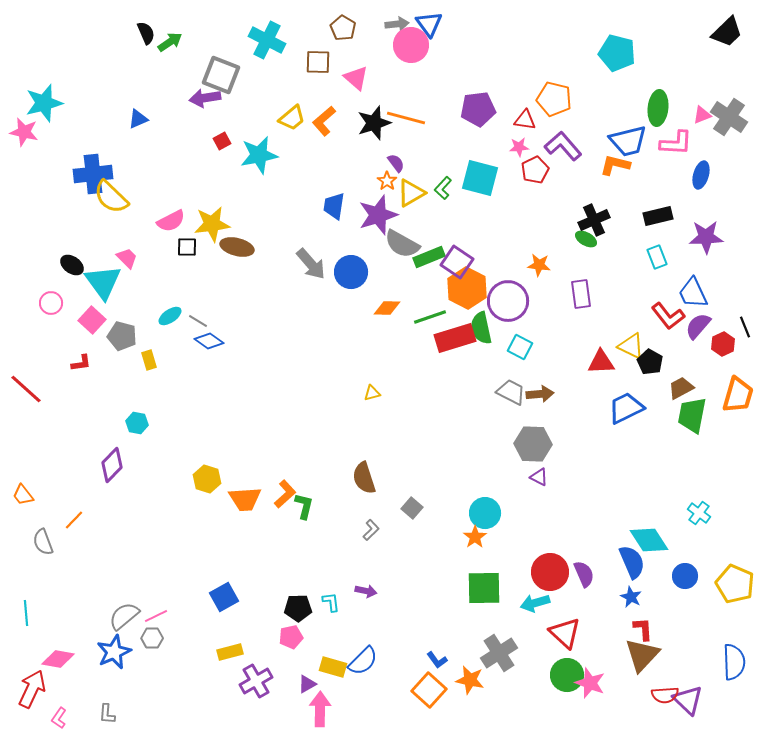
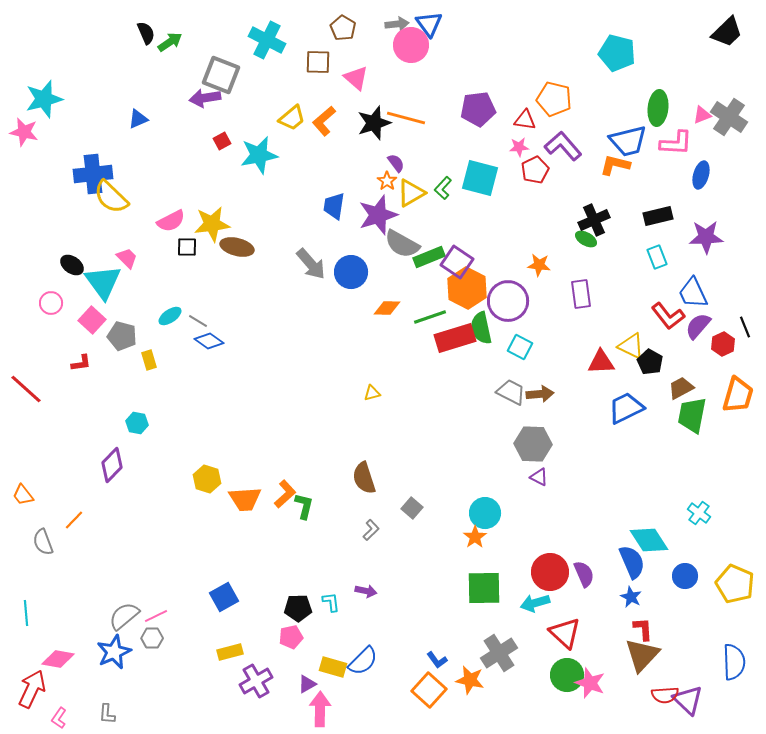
cyan star at (44, 103): moved 4 px up
